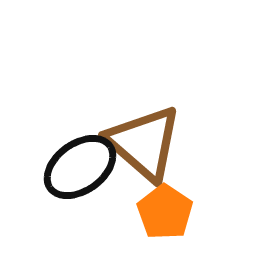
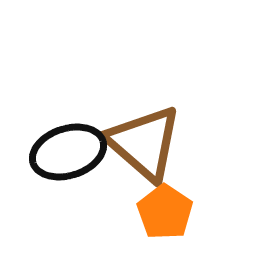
black ellipse: moved 12 px left, 15 px up; rotated 18 degrees clockwise
